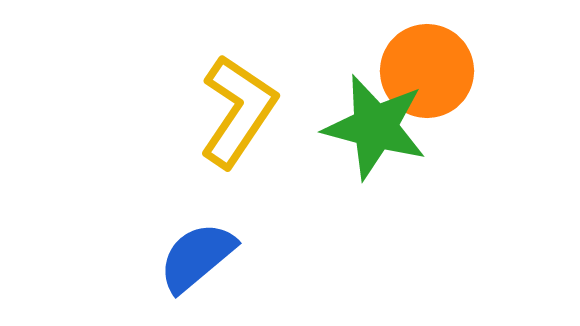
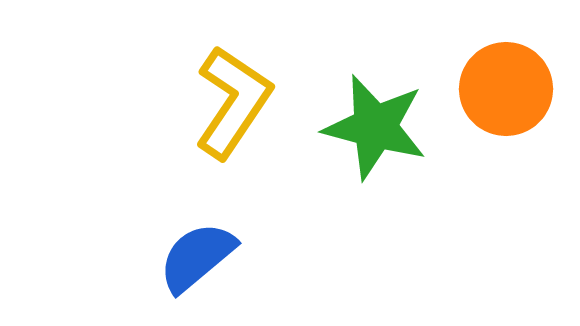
orange circle: moved 79 px right, 18 px down
yellow L-shape: moved 5 px left, 9 px up
